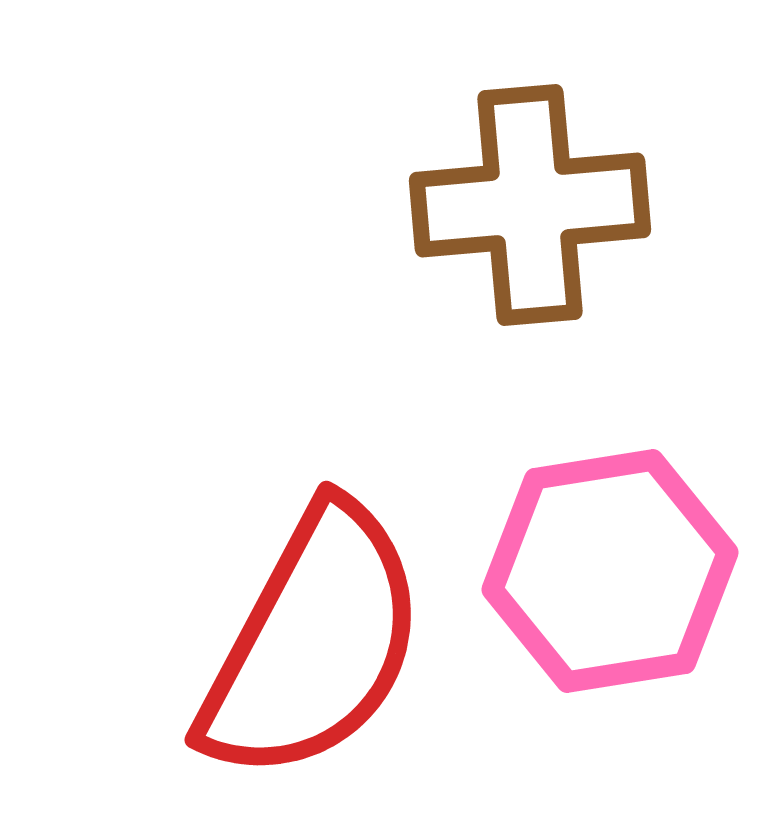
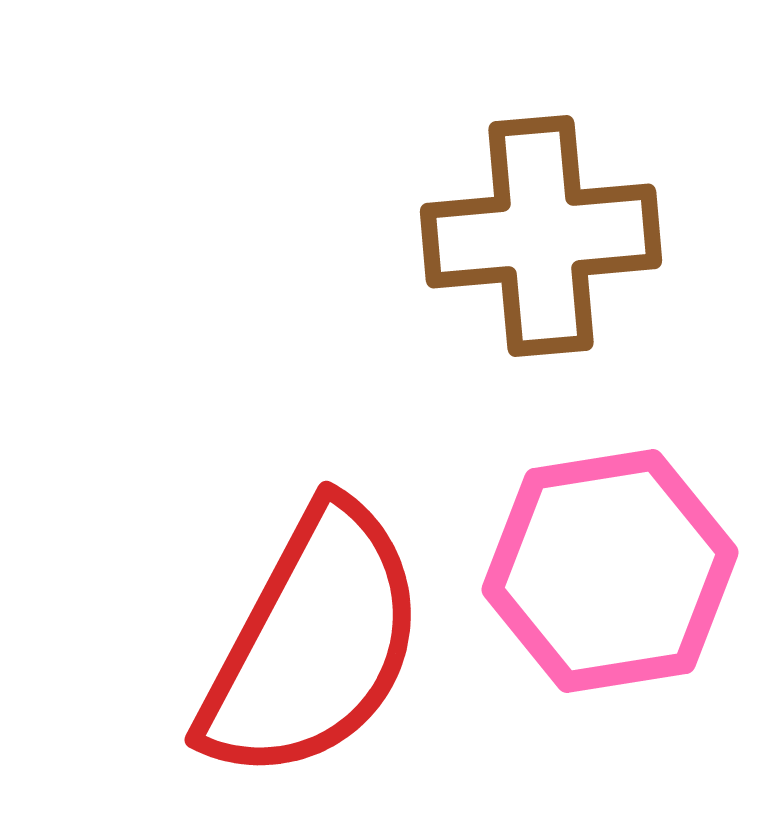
brown cross: moved 11 px right, 31 px down
